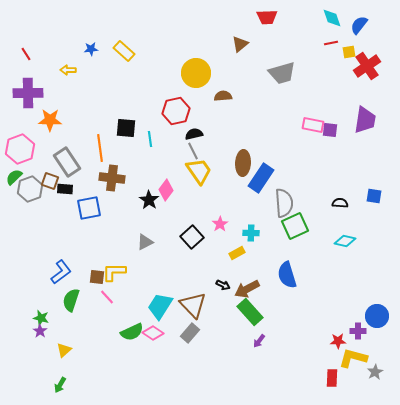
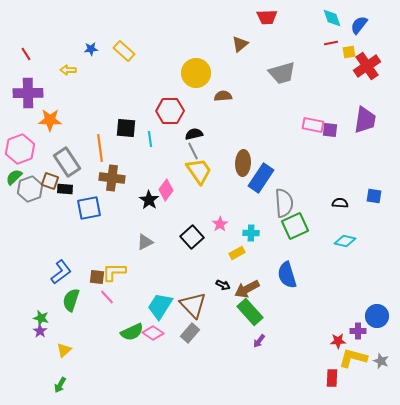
red hexagon at (176, 111): moved 6 px left; rotated 12 degrees clockwise
gray star at (375, 372): moved 6 px right, 11 px up; rotated 21 degrees counterclockwise
